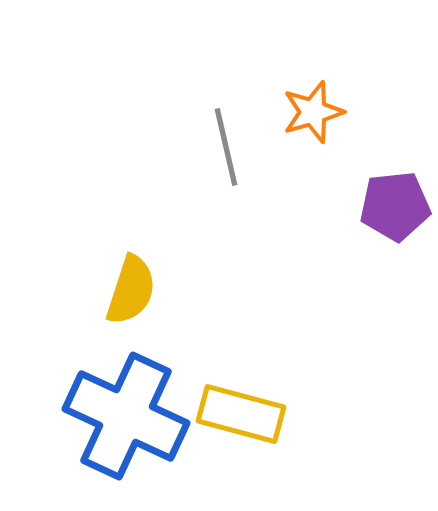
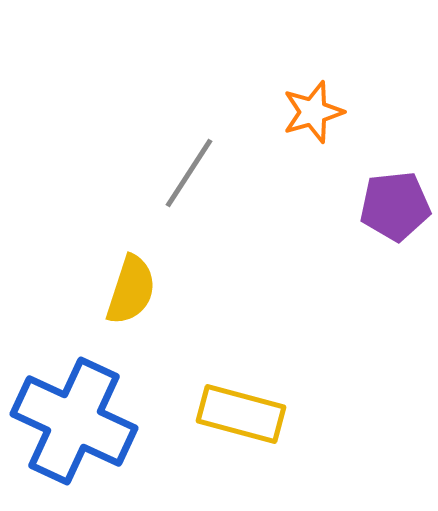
gray line: moved 37 px left, 26 px down; rotated 46 degrees clockwise
blue cross: moved 52 px left, 5 px down
